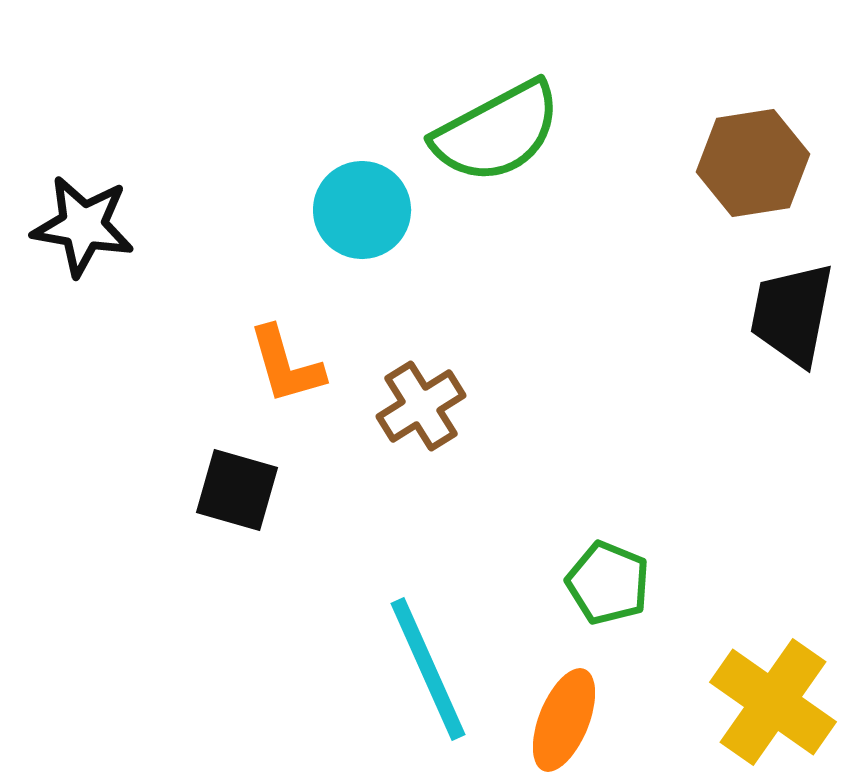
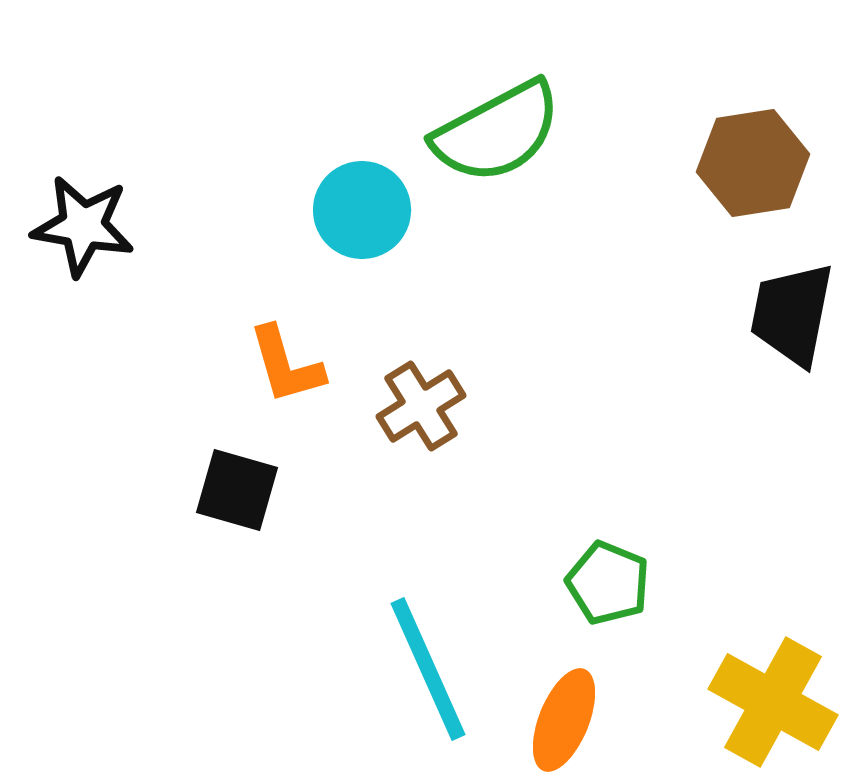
yellow cross: rotated 6 degrees counterclockwise
